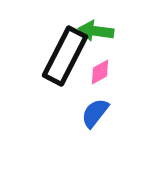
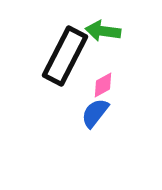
green arrow: moved 7 px right
pink diamond: moved 3 px right, 13 px down
